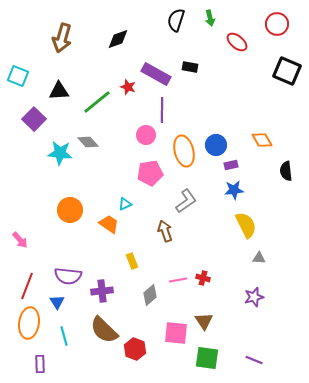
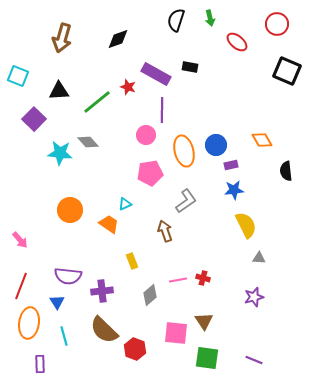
red line at (27, 286): moved 6 px left
